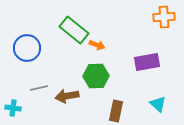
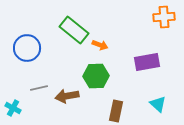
orange arrow: moved 3 px right
cyan cross: rotated 21 degrees clockwise
